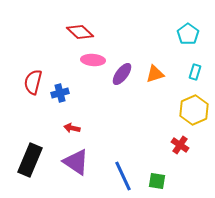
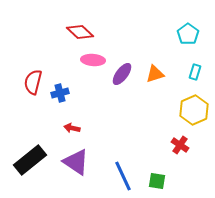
black rectangle: rotated 28 degrees clockwise
